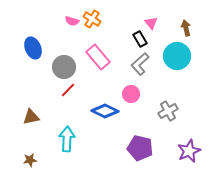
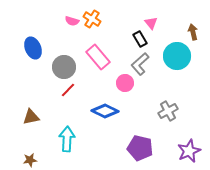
brown arrow: moved 7 px right, 4 px down
pink circle: moved 6 px left, 11 px up
